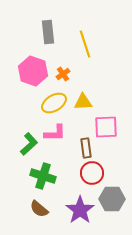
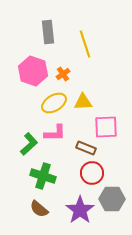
brown rectangle: rotated 60 degrees counterclockwise
